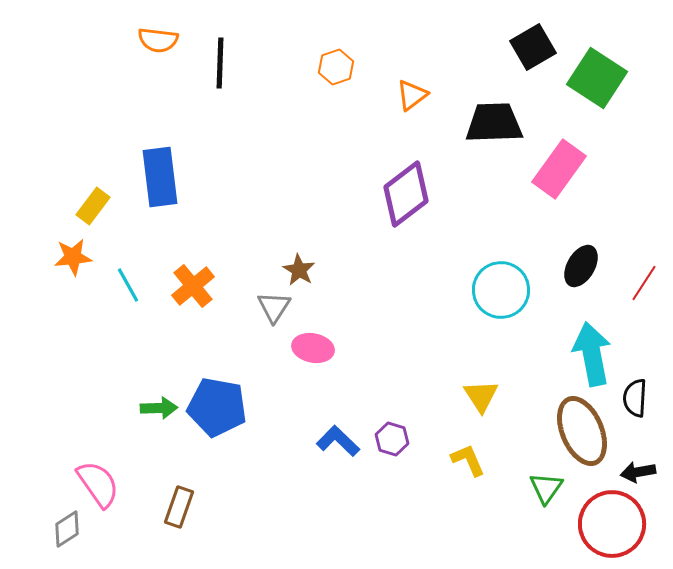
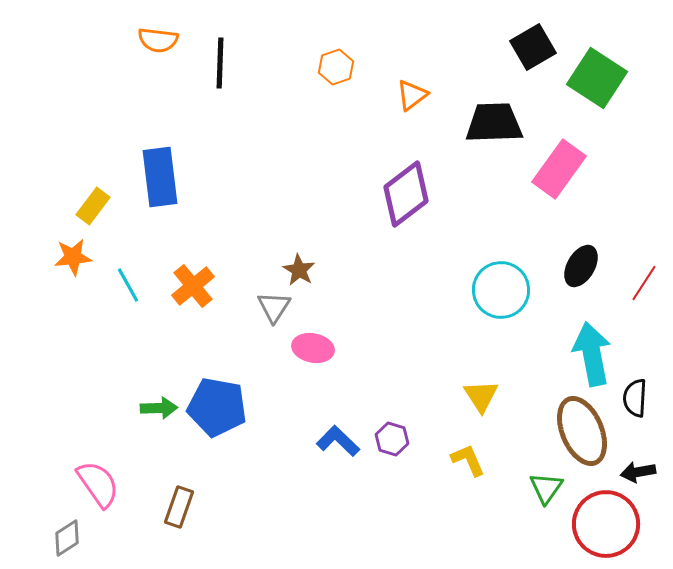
red circle: moved 6 px left
gray diamond: moved 9 px down
